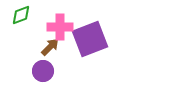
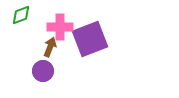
brown arrow: rotated 24 degrees counterclockwise
